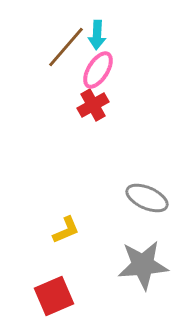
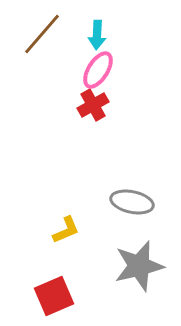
brown line: moved 24 px left, 13 px up
gray ellipse: moved 15 px left, 4 px down; rotated 12 degrees counterclockwise
gray star: moved 4 px left, 1 px down; rotated 9 degrees counterclockwise
